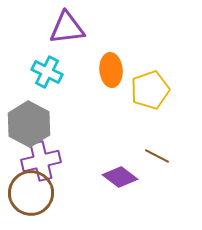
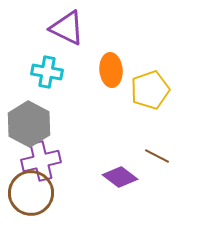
purple triangle: rotated 33 degrees clockwise
cyan cross: rotated 16 degrees counterclockwise
